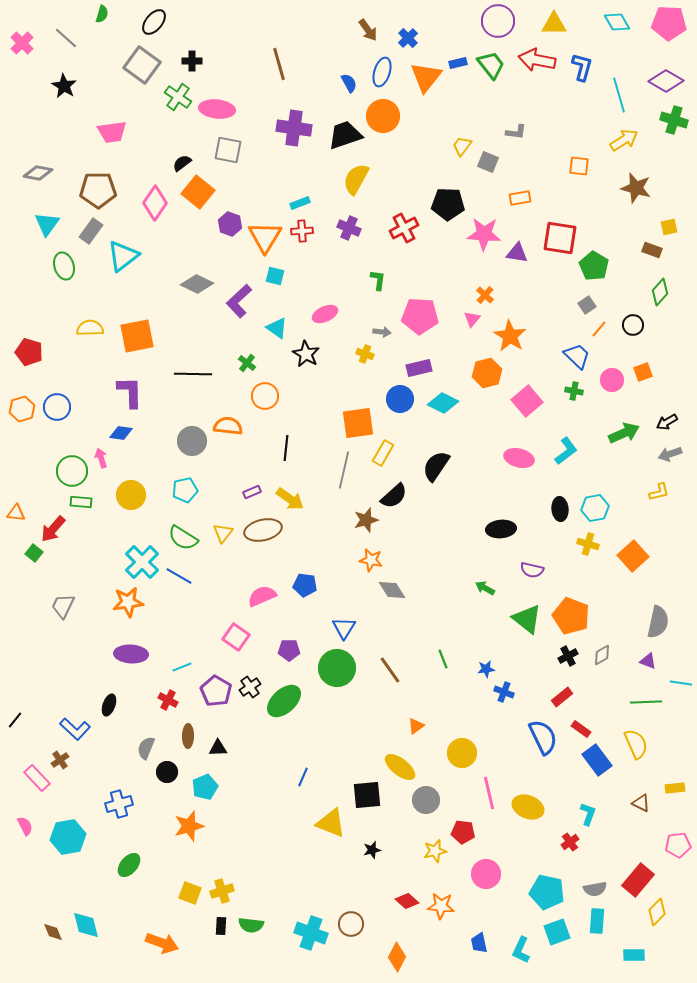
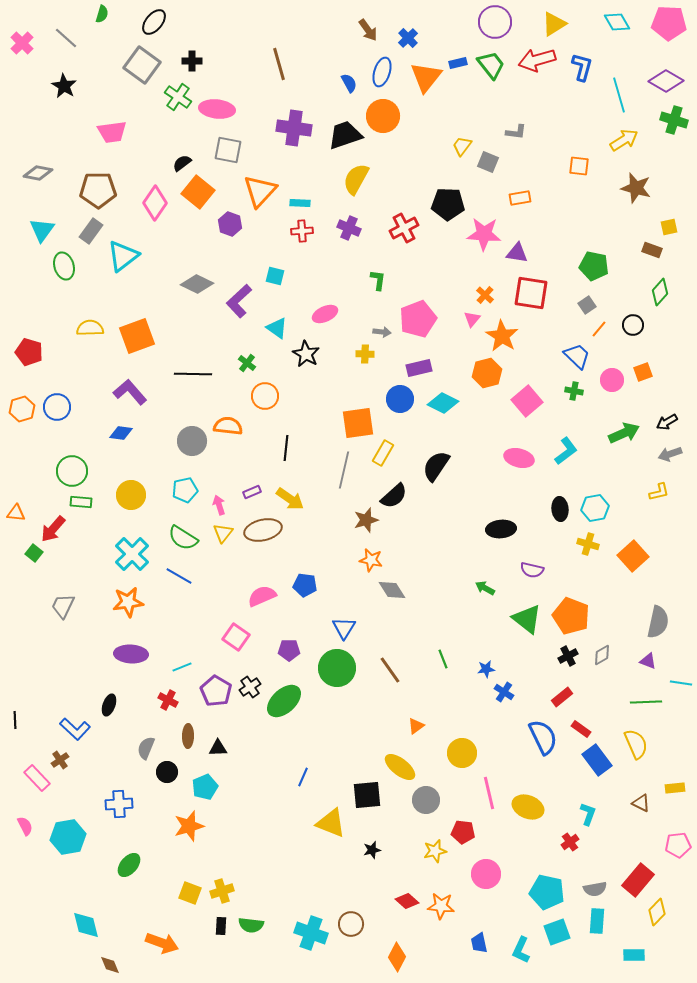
purple circle at (498, 21): moved 3 px left, 1 px down
yellow triangle at (554, 24): rotated 32 degrees counterclockwise
red arrow at (537, 60): rotated 27 degrees counterclockwise
cyan rectangle at (300, 203): rotated 24 degrees clockwise
cyan triangle at (47, 224): moved 5 px left, 6 px down
orange triangle at (265, 237): moved 5 px left, 46 px up; rotated 12 degrees clockwise
red square at (560, 238): moved 29 px left, 55 px down
green pentagon at (594, 266): rotated 20 degrees counterclockwise
pink pentagon at (420, 316): moved 2 px left, 3 px down; rotated 24 degrees counterclockwise
orange square at (137, 336): rotated 9 degrees counterclockwise
orange star at (510, 336): moved 8 px left
yellow cross at (365, 354): rotated 18 degrees counterclockwise
purple L-shape at (130, 392): rotated 40 degrees counterclockwise
pink arrow at (101, 458): moved 118 px right, 47 px down
cyan cross at (142, 562): moved 10 px left, 8 px up
blue cross at (504, 692): rotated 12 degrees clockwise
black line at (15, 720): rotated 42 degrees counterclockwise
blue cross at (119, 804): rotated 12 degrees clockwise
brown diamond at (53, 932): moved 57 px right, 33 px down
